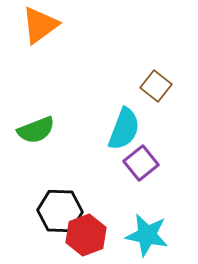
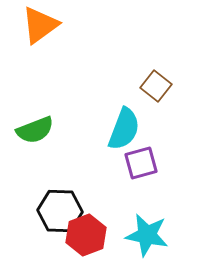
green semicircle: moved 1 px left
purple square: rotated 24 degrees clockwise
